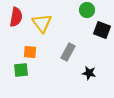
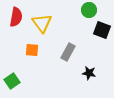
green circle: moved 2 px right
orange square: moved 2 px right, 2 px up
green square: moved 9 px left, 11 px down; rotated 28 degrees counterclockwise
